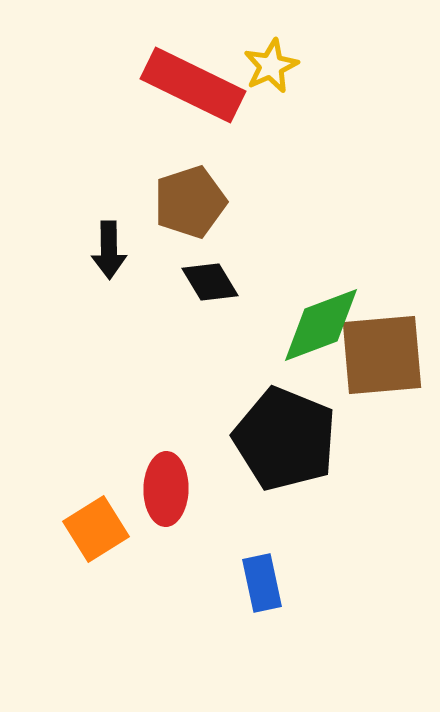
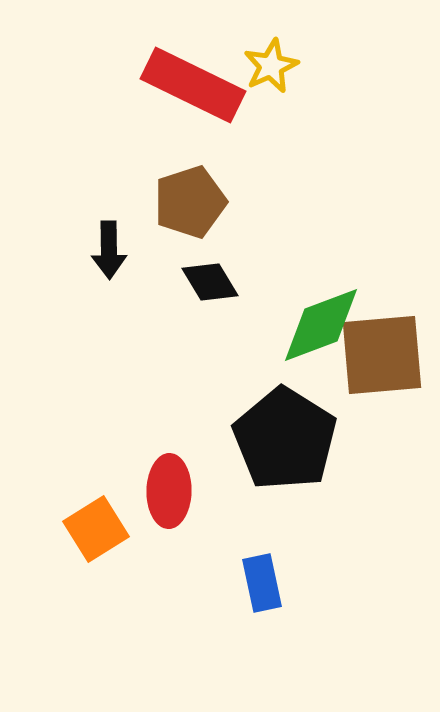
black pentagon: rotated 10 degrees clockwise
red ellipse: moved 3 px right, 2 px down
